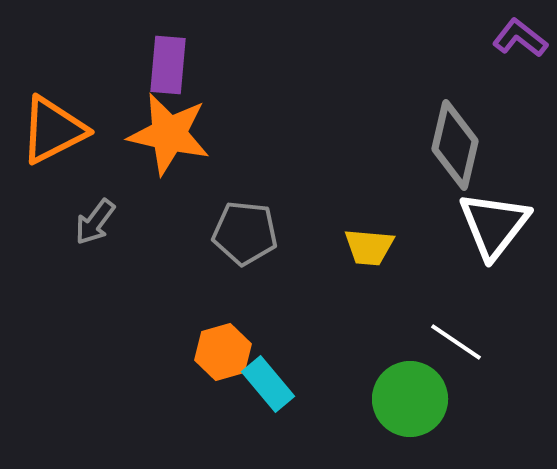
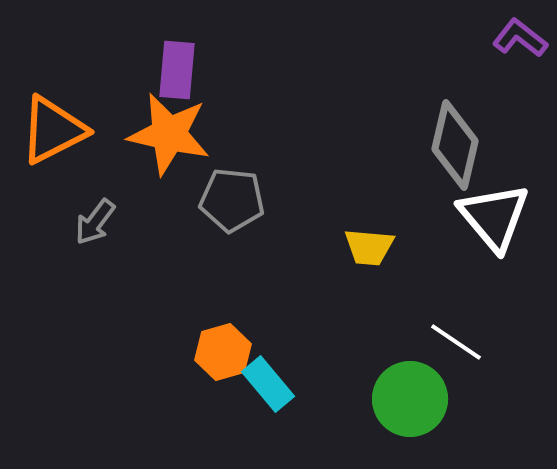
purple rectangle: moved 9 px right, 5 px down
white triangle: moved 8 px up; rotated 18 degrees counterclockwise
gray pentagon: moved 13 px left, 33 px up
